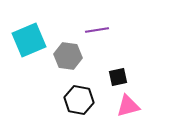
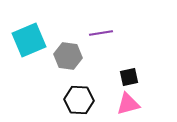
purple line: moved 4 px right, 3 px down
black square: moved 11 px right
black hexagon: rotated 8 degrees counterclockwise
pink triangle: moved 2 px up
